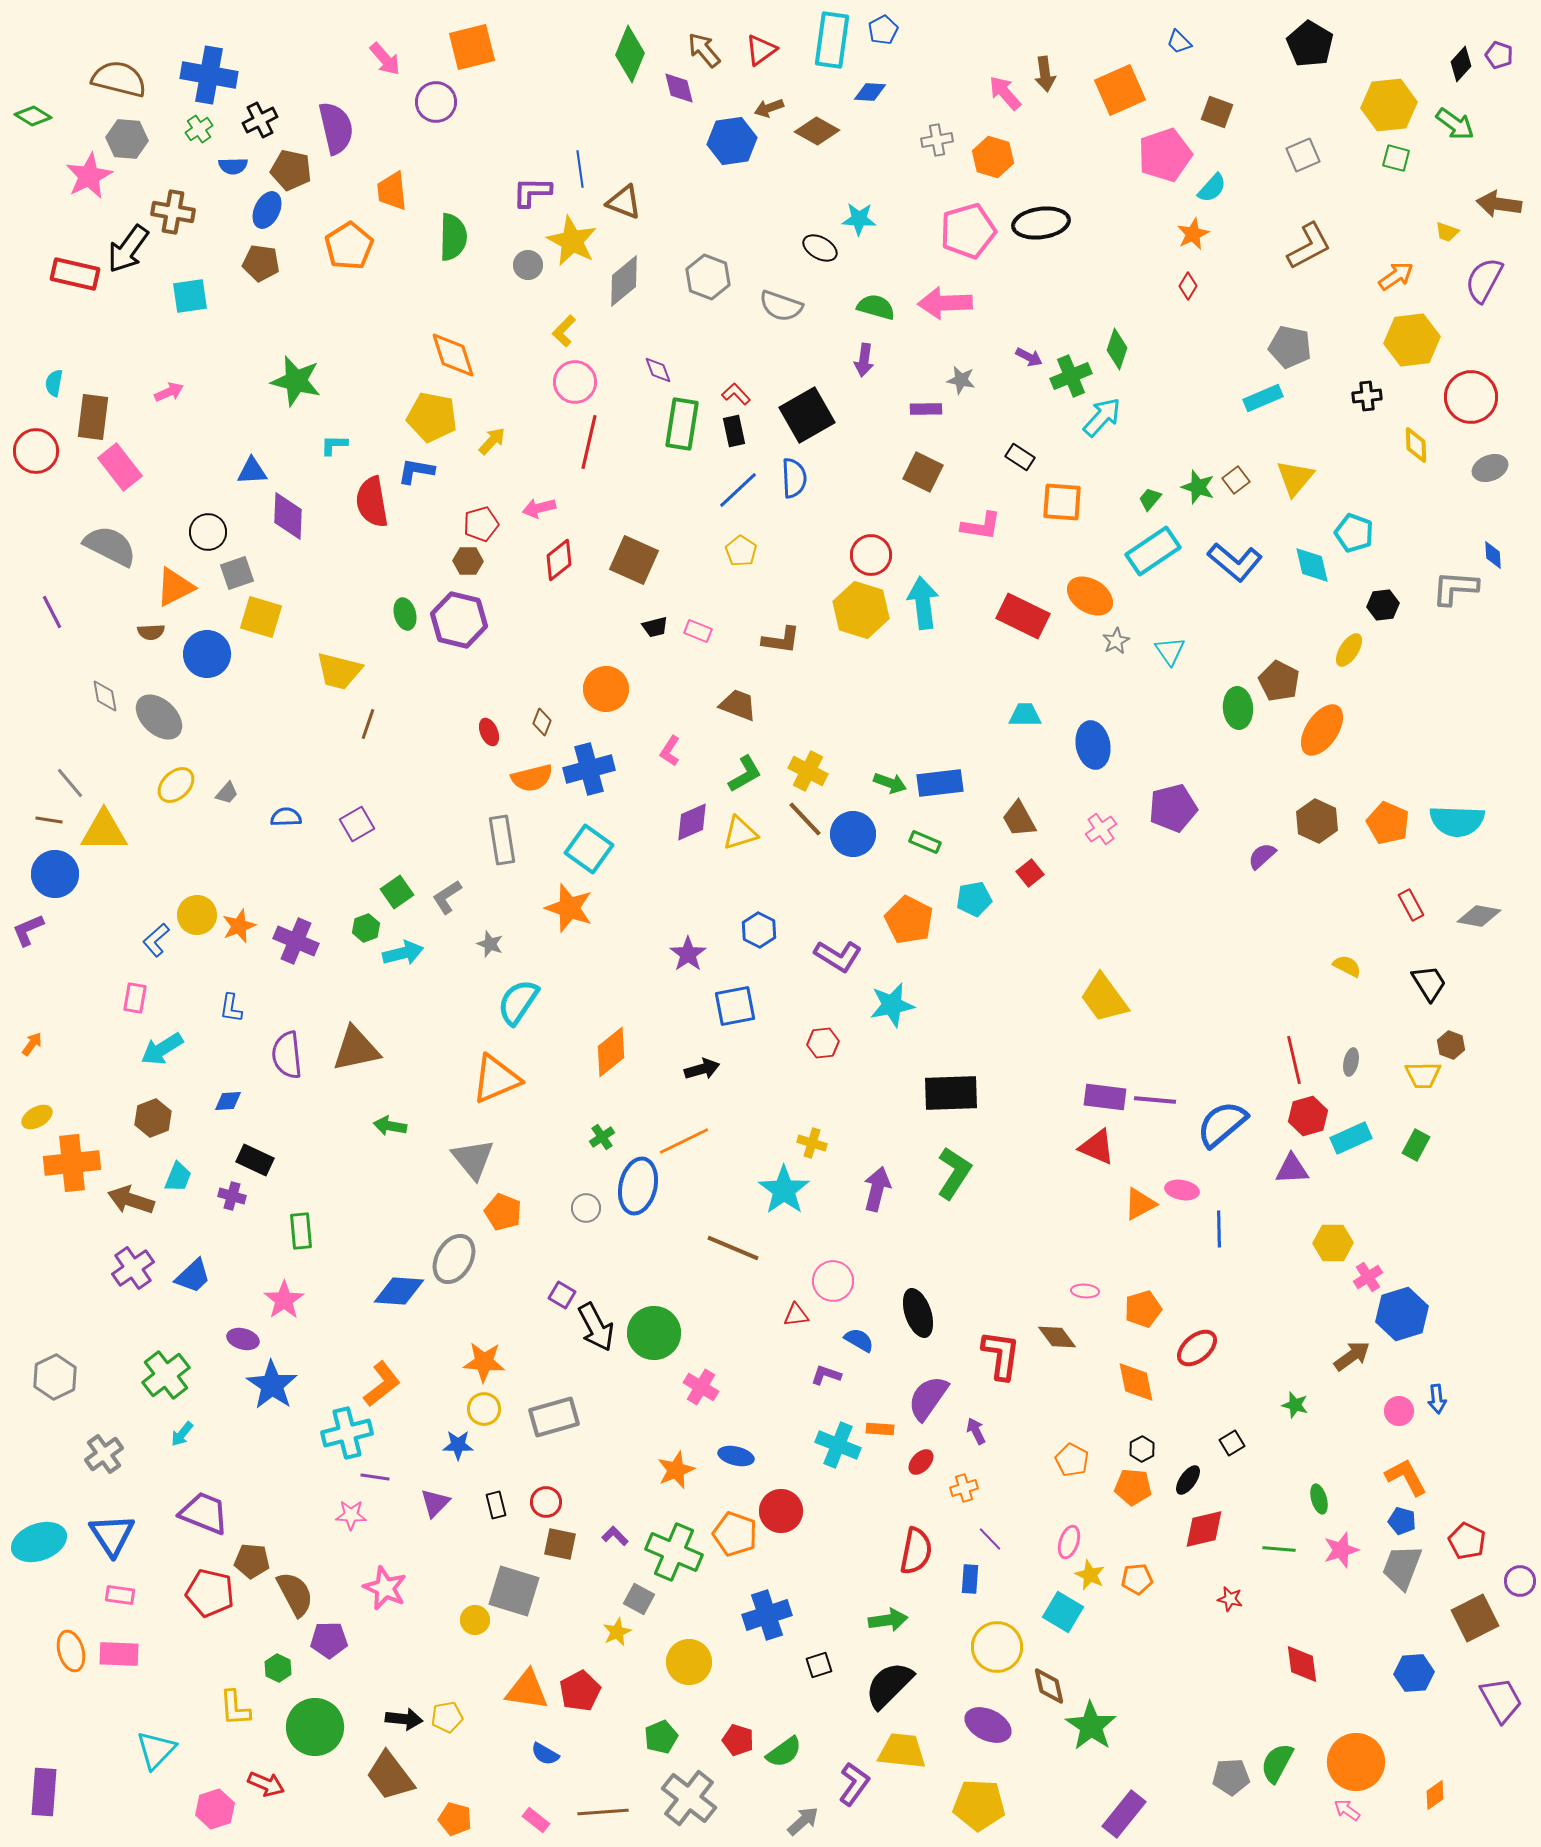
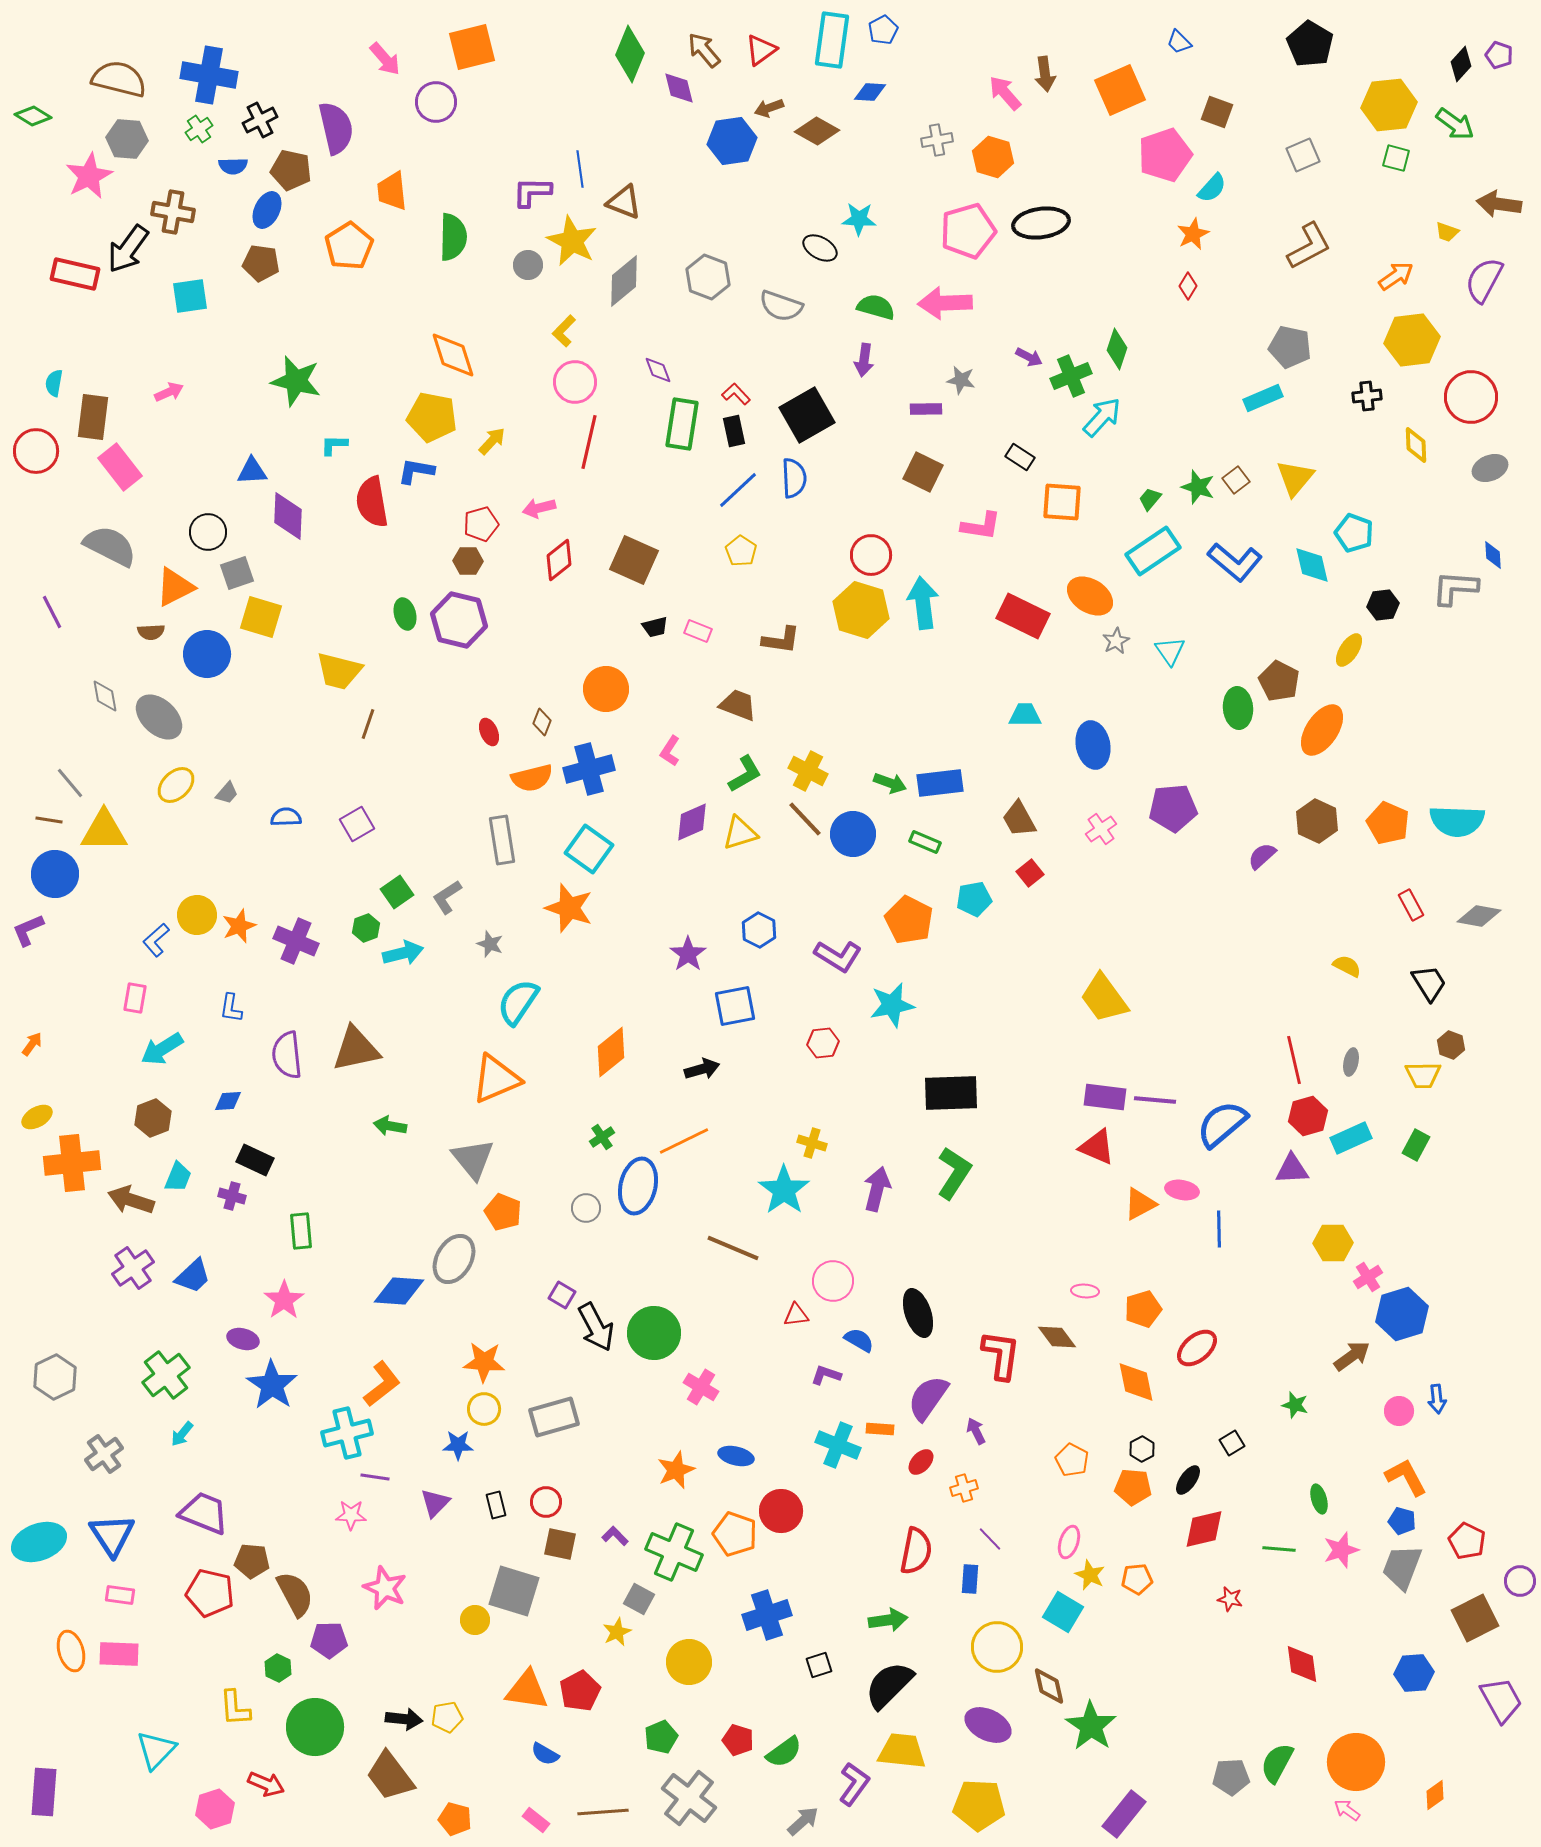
purple pentagon at (1173, 808): rotated 9 degrees clockwise
